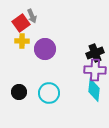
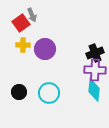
gray arrow: moved 1 px up
yellow cross: moved 1 px right, 4 px down
